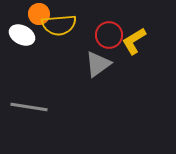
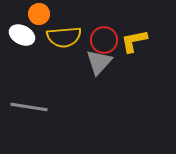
yellow semicircle: moved 5 px right, 12 px down
red circle: moved 5 px left, 5 px down
yellow L-shape: rotated 20 degrees clockwise
gray triangle: moved 1 px right, 2 px up; rotated 12 degrees counterclockwise
